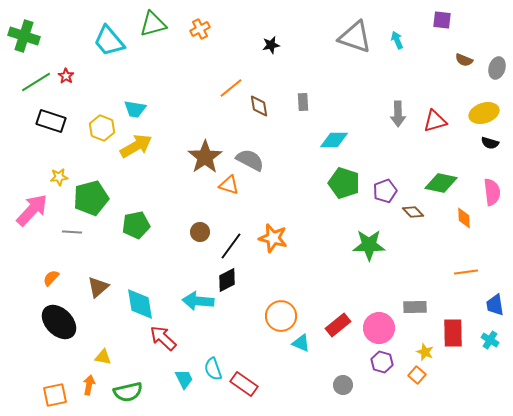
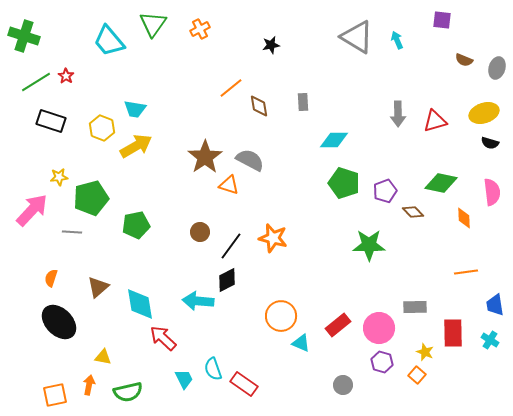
green triangle at (153, 24): rotated 40 degrees counterclockwise
gray triangle at (355, 37): moved 2 px right; rotated 12 degrees clockwise
orange semicircle at (51, 278): rotated 24 degrees counterclockwise
